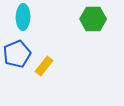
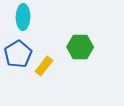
green hexagon: moved 13 px left, 28 px down
blue pentagon: moved 1 px right; rotated 8 degrees counterclockwise
